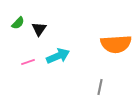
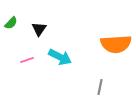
green semicircle: moved 7 px left
cyan arrow: moved 2 px right, 1 px down; rotated 50 degrees clockwise
pink line: moved 1 px left, 2 px up
